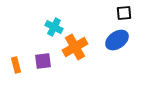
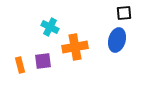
cyan cross: moved 4 px left
blue ellipse: rotated 40 degrees counterclockwise
orange cross: rotated 20 degrees clockwise
orange rectangle: moved 4 px right
